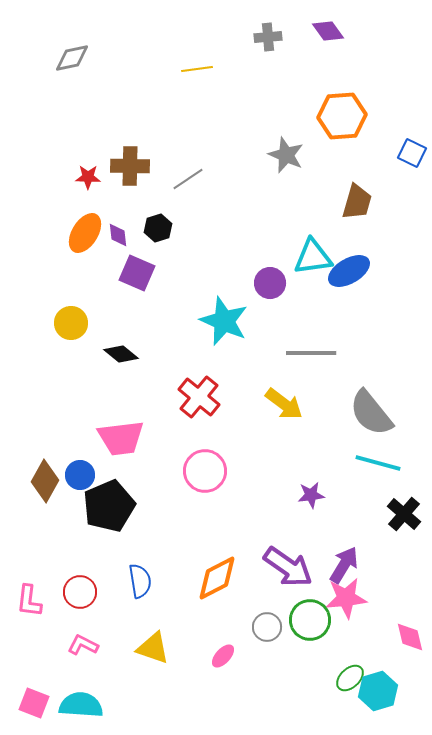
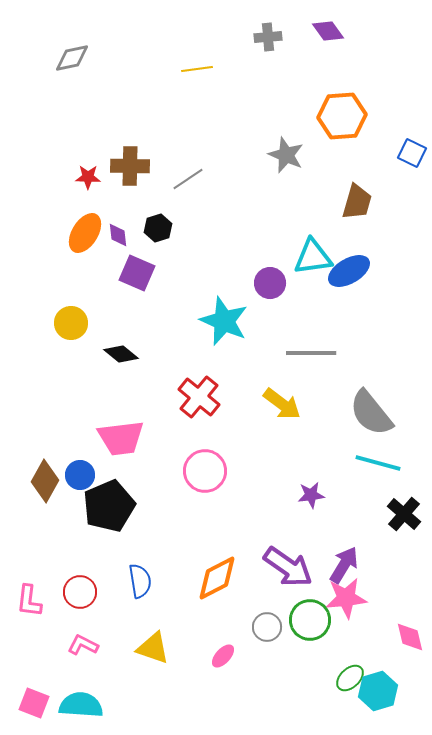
yellow arrow at (284, 404): moved 2 px left
